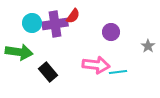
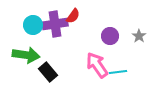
cyan circle: moved 1 px right, 2 px down
purple circle: moved 1 px left, 4 px down
gray star: moved 9 px left, 10 px up
green arrow: moved 7 px right, 3 px down
pink arrow: moved 1 px right; rotated 132 degrees counterclockwise
